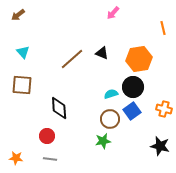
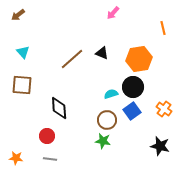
orange cross: rotated 21 degrees clockwise
brown circle: moved 3 px left, 1 px down
green star: rotated 21 degrees clockwise
